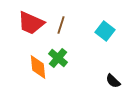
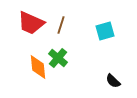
cyan square: rotated 36 degrees clockwise
